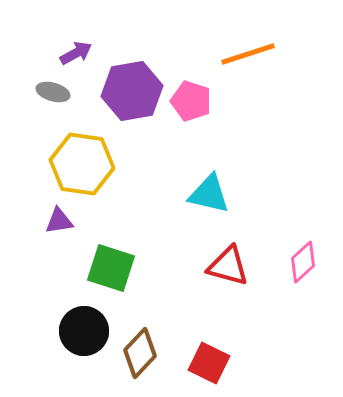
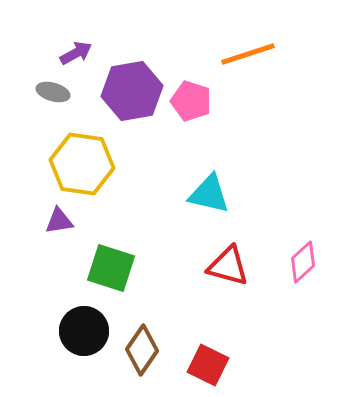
brown diamond: moved 2 px right, 3 px up; rotated 9 degrees counterclockwise
red square: moved 1 px left, 2 px down
